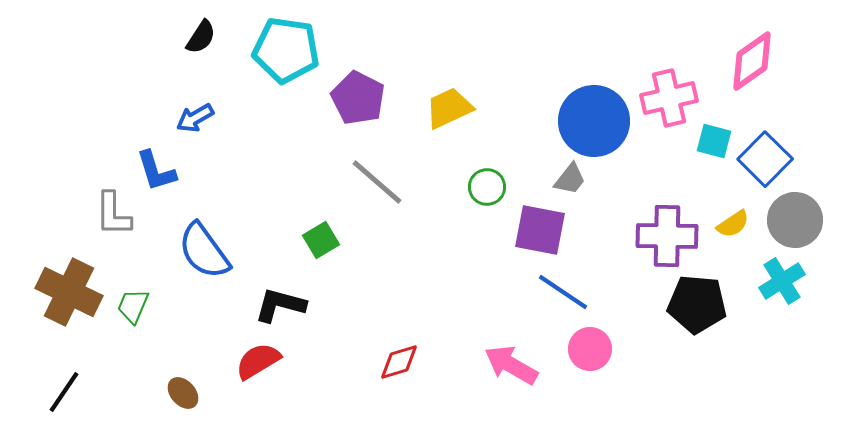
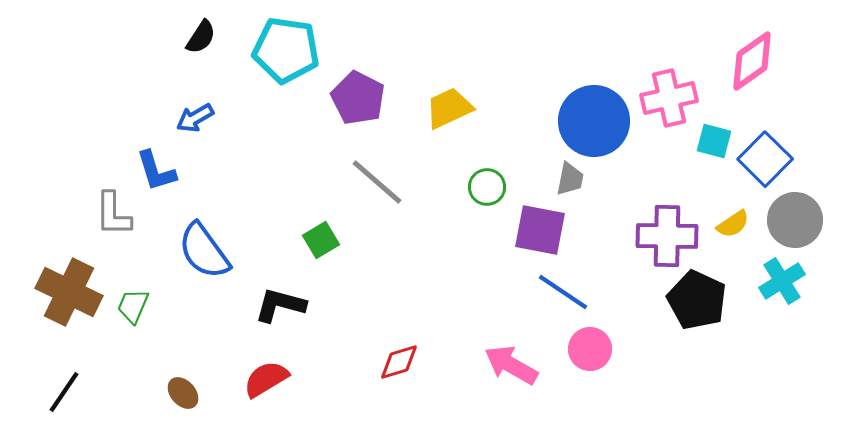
gray trapezoid: rotated 27 degrees counterclockwise
black pentagon: moved 4 px up; rotated 20 degrees clockwise
red semicircle: moved 8 px right, 18 px down
